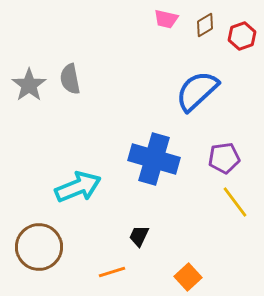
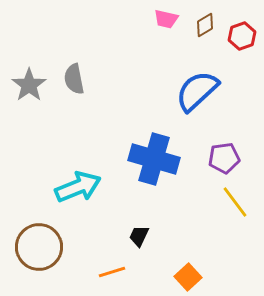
gray semicircle: moved 4 px right
